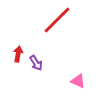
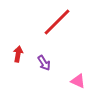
red line: moved 2 px down
purple arrow: moved 8 px right
